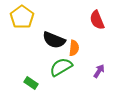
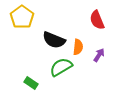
orange semicircle: moved 4 px right, 1 px up
purple arrow: moved 16 px up
